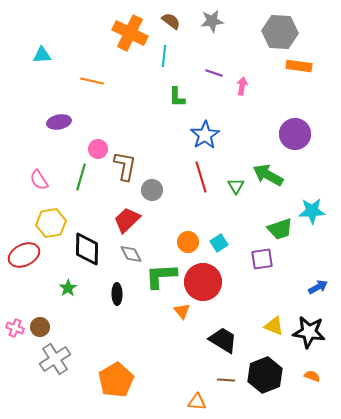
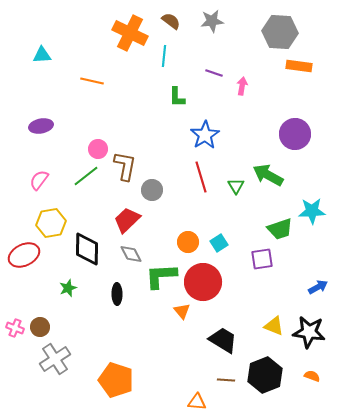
purple ellipse at (59, 122): moved 18 px left, 4 px down
green line at (81, 177): moved 5 px right, 1 px up; rotated 36 degrees clockwise
pink semicircle at (39, 180): rotated 70 degrees clockwise
green star at (68, 288): rotated 12 degrees clockwise
orange pentagon at (116, 380): rotated 24 degrees counterclockwise
